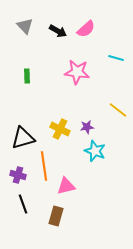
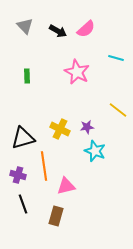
pink star: rotated 20 degrees clockwise
